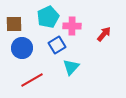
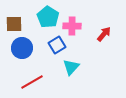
cyan pentagon: rotated 15 degrees counterclockwise
red line: moved 2 px down
